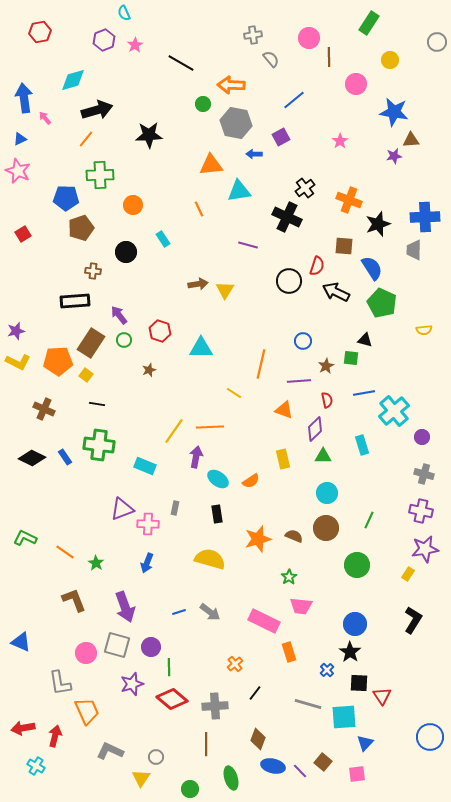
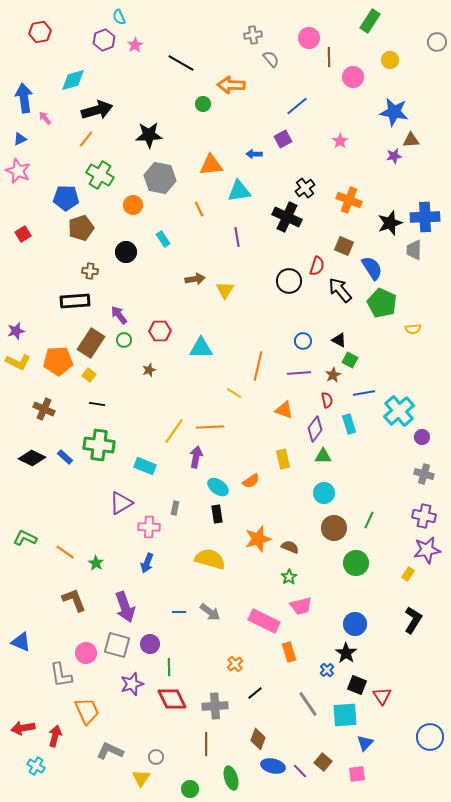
cyan semicircle at (124, 13): moved 5 px left, 4 px down
green rectangle at (369, 23): moved 1 px right, 2 px up
pink circle at (356, 84): moved 3 px left, 7 px up
blue line at (294, 100): moved 3 px right, 6 px down
gray hexagon at (236, 123): moved 76 px left, 55 px down
purple square at (281, 137): moved 2 px right, 2 px down
green cross at (100, 175): rotated 32 degrees clockwise
black star at (378, 224): moved 12 px right, 1 px up
purple line at (248, 245): moved 11 px left, 8 px up; rotated 66 degrees clockwise
brown square at (344, 246): rotated 18 degrees clockwise
brown cross at (93, 271): moved 3 px left
brown arrow at (198, 284): moved 3 px left, 5 px up
black arrow at (336, 292): moved 4 px right, 2 px up; rotated 24 degrees clockwise
yellow semicircle at (424, 330): moved 11 px left, 1 px up
red hexagon at (160, 331): rotated 20 degrees counterclockwise
black triangle at (365, 340): moved 26 px left; rotated 14 degrees clockwise
green square at (351, 358): moved 1 px left, 2 px down; rotated 21 degrees clockwise
orange line at (261, 364): moved 3 px left, 2 px down
brown star at (326, 366): moved 7 px right, 9 px down
yellow square at (86, 375): moved 3 px right
purple line at (299, 381): moved 8 px up
cyan cross at (394, 411): moved 5 px right
purple diamond at (315, 429): rotated 10 degrees counterclockwise
cyan rectangle at (362, 445): moved 13 px left, 21 px up
blue rectangle at (65, 457): rotated 14 degrees counterclockwise
cyan ellipse at (218, 479): moved 8 px down
cyan circle at (327, 493): moved 3 px left
purple triangle at (122, 509): moved 1 px left, 6 px up; rotated 10 degrees counterclockwise
purple cross at (421, 511): moved 3 px right, 5 px down
pink cross at (148, 524): moved 1 px right, 3 px down
brown circle at (326, 528): moved 8 px right
brown semicircle at (294, 536): moved 4 px left, 11 px down
purple star at (425, 549): moved 2 px right, 1 px down
green circle at (357, 565): moved 1 px left, 2 px up
pink trapezoid at (301, 606): rotated 20 degrees counterclockwise
blue line at (179, 612): rotated 16 degrees clockwise
purple circle at (151, 647): moved 1 px left, 3 px up
black star at (350, 652): moved 4 px left, 1 px down
gray L-shape at (60, 683): moved 1 px right, 8 px up
black square at (359, 683): moved 2 px left, 2 px down; rotated 18 degrees clockwise
black line at (255, 693): rotated 14 degrees clockwise
red diamond at (172, 699): rotated 24 degrees clockwise
gray line at (308, 704): rotated 40 degrees clockwise
cyan square at (344, 717): moved 1 px right, 2 px up
